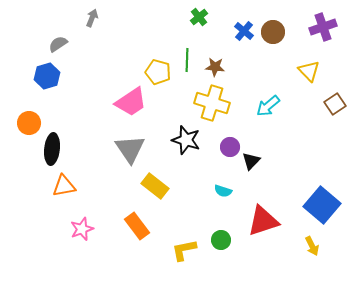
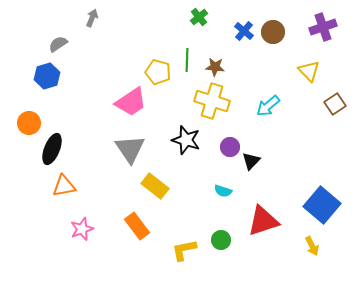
yellow cross: moved 2 px up
black ellipse: rotated 16 degrees clockwise
